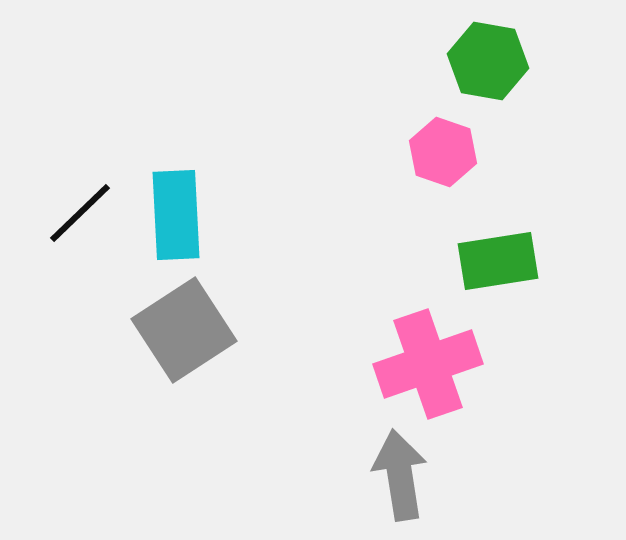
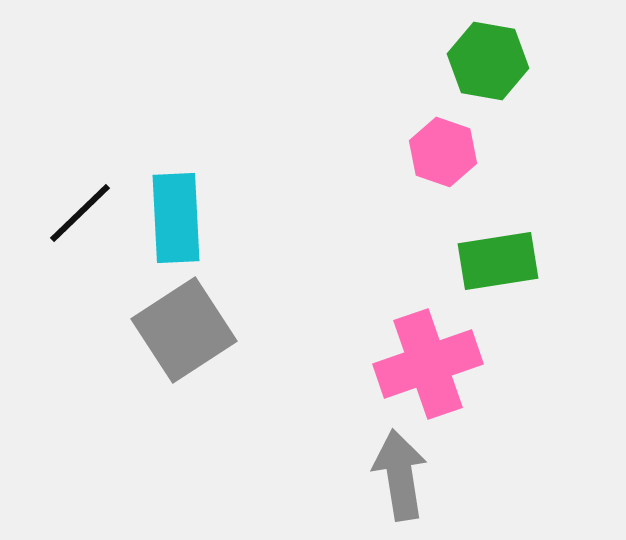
cyan rectangle: moved 3 px down
